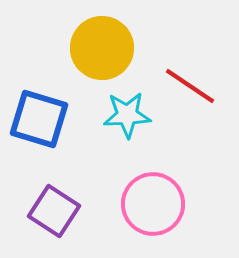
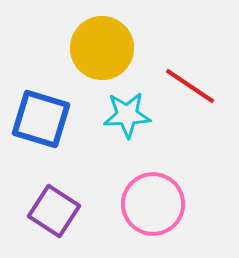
blue square: moved 2 px right
